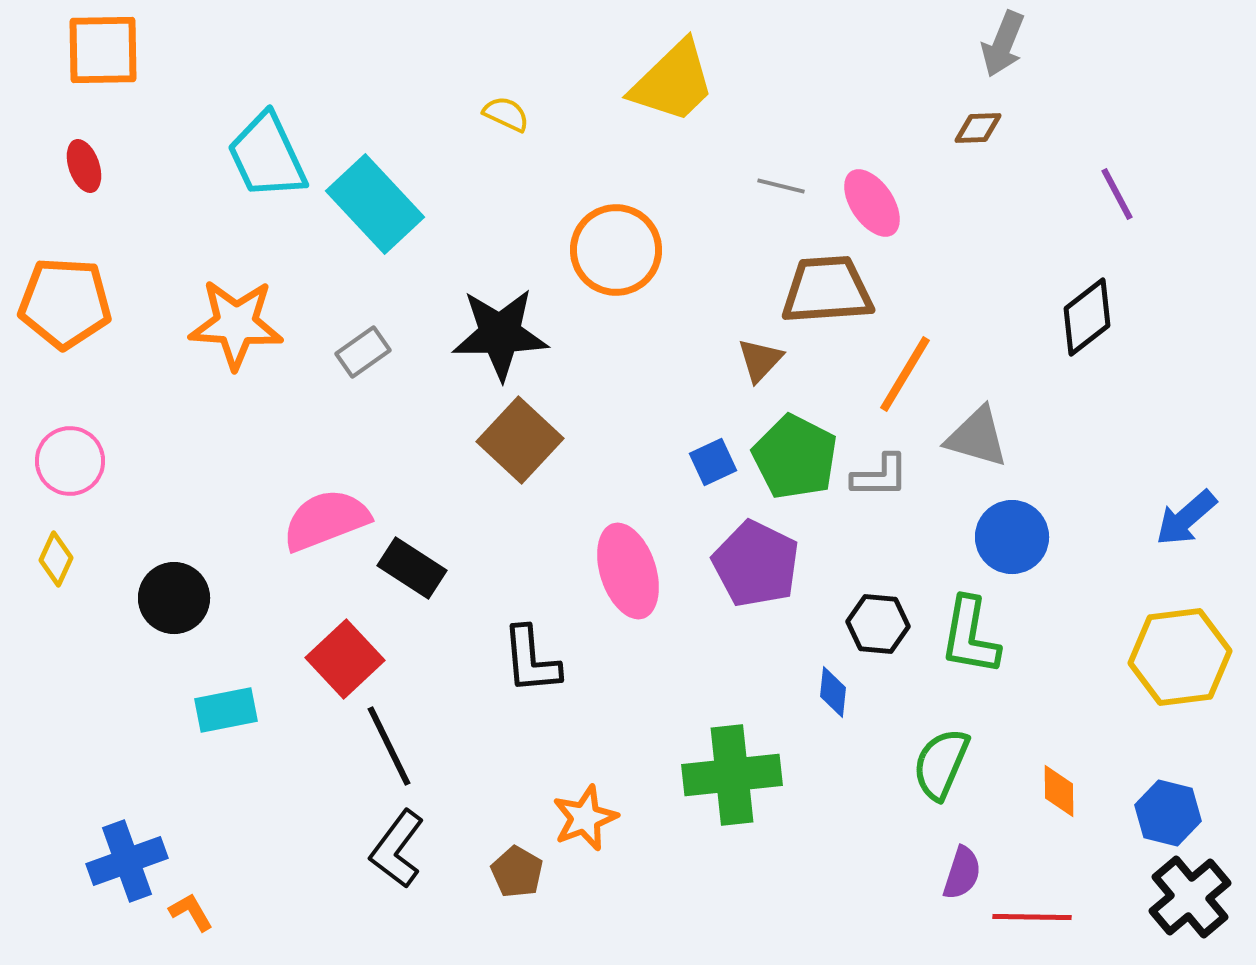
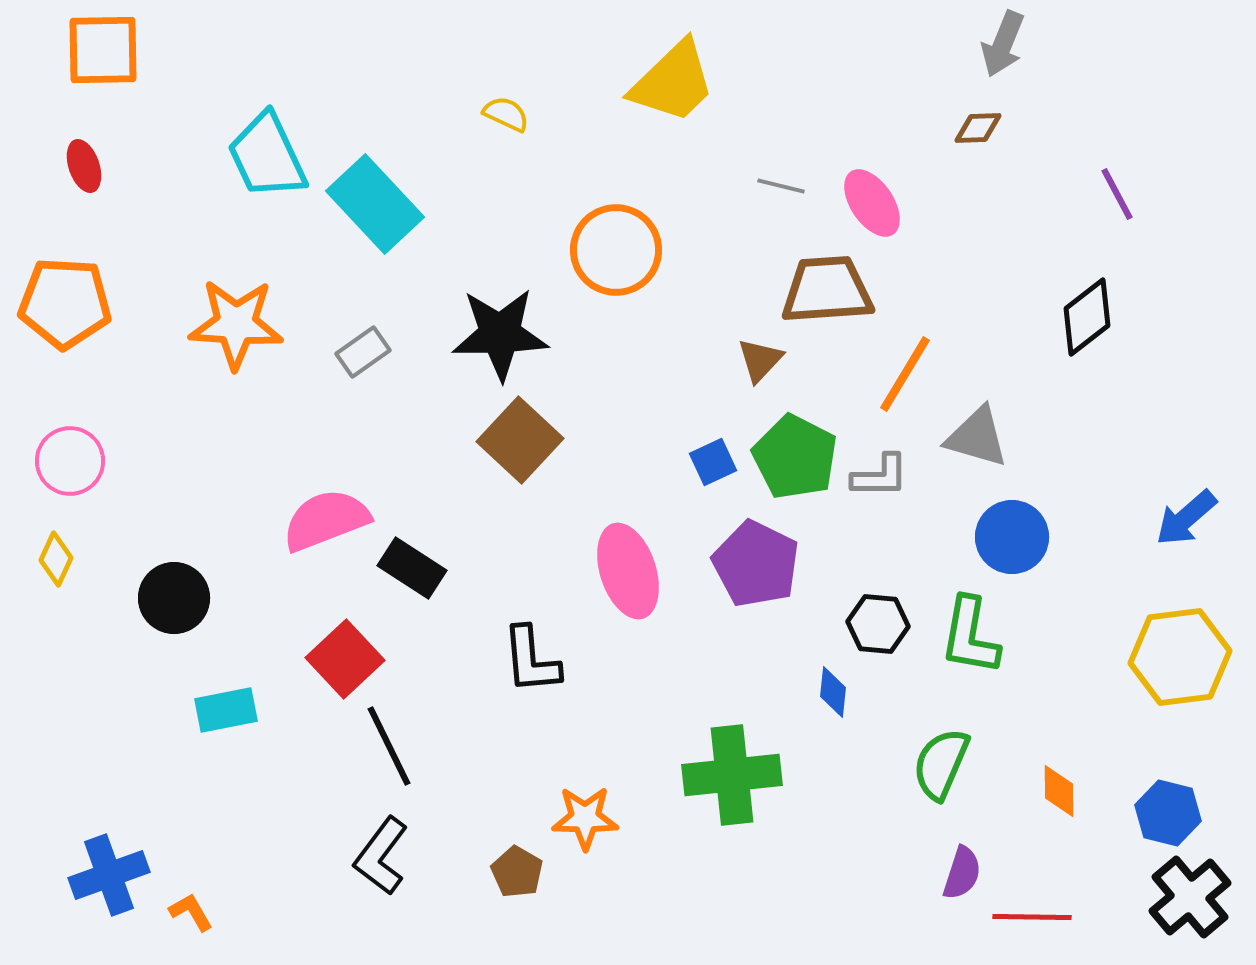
orange star at (585, 818): rotated 22 degrees clockwise
black L-shape at (397, 849): moved 16 px left, 7 px down
blue cross at (127, 861): moved 18 px left, 14 px down
